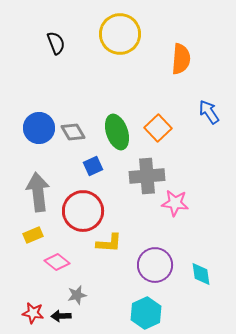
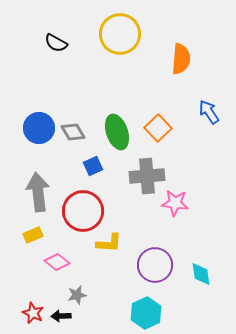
black semicircle: rotated 140 degrees clockwise
red star: rotated 15 degrees clockwise
